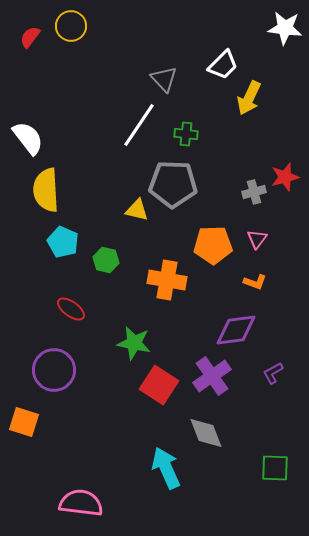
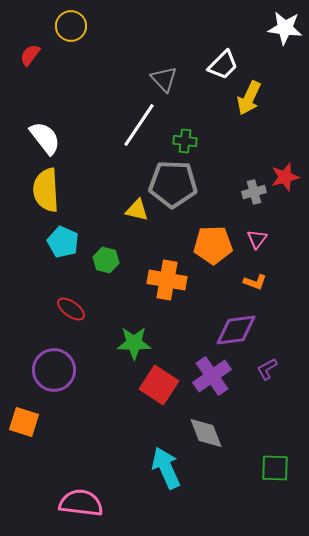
red semicircle: moved 18 px down
green cross: moved 1 px left, 7 px down
white semicircle: moved 17 px right
green star: rotated 12 degrees counterclockwise
purple L-shape: moved 6 px left, 4 px up
